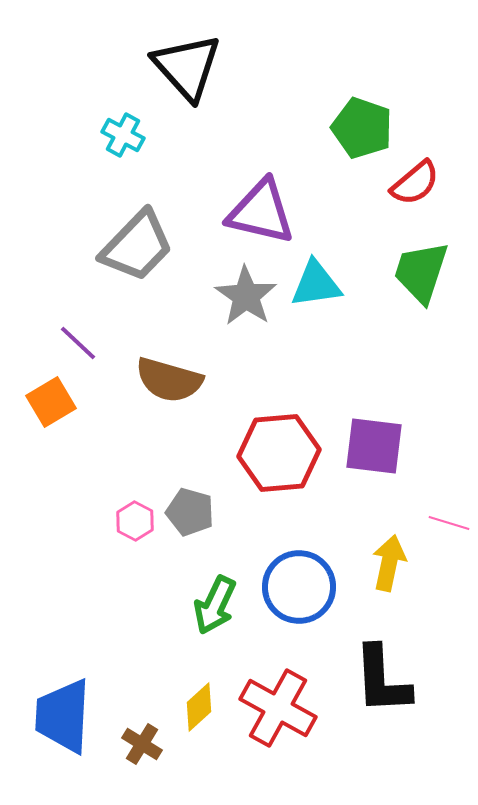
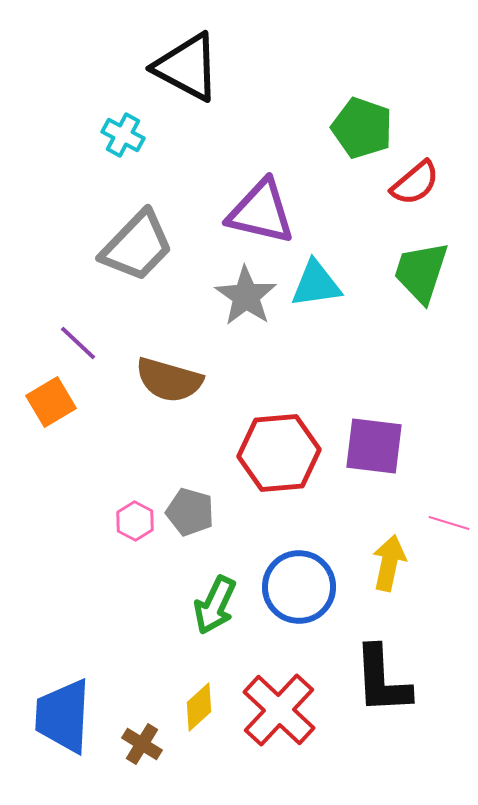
black triangle: rotated 20 degrees counterclockwise
red cross: moved 1 px right, 2 px down; rotated 14 degrees clockwise
